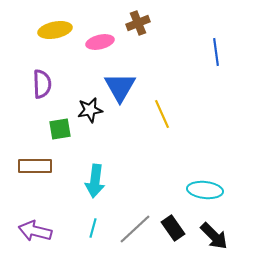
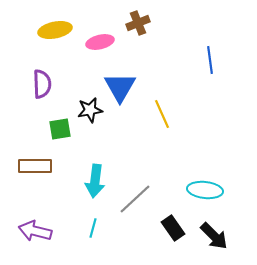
blue line: moved 6 px left, 8 px down
gray line: moved 30 px up
